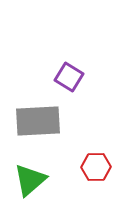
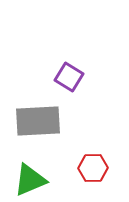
red hexagon: moved 3 px left, 1 px down
green triangle: rotated 18 degrees clockwise
